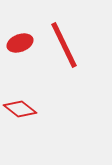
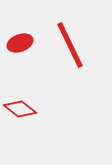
red line: moved 6 px right
